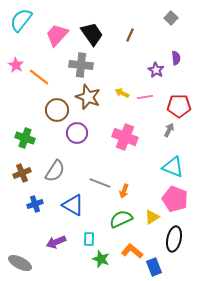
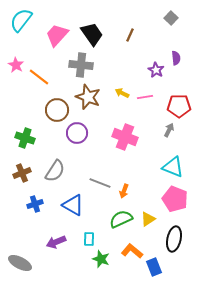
yellow triangle: moved 4 px left, 2 px down
